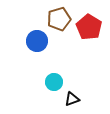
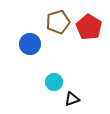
brown pentagon: moved 1 px left, 3 px down
blue circle: moved 7 px left, 3 px down
